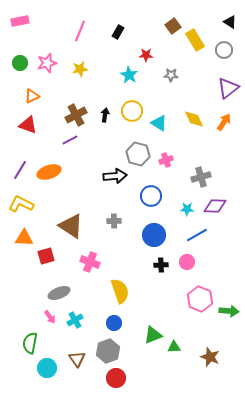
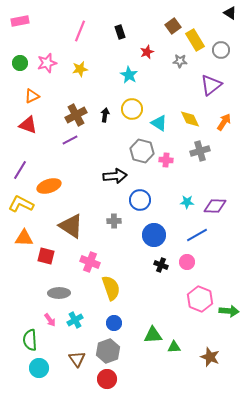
black triangle at (230, 22): moved 9 px up
black rectangle at (118, 32): moved 2 px right; rotated 48 degrees counterclockwise
gray circle at (224, 50): moved 3 px left
red star at (146, 55): moved 1 px right, 3 px up; rotated 24 degrees counterclockwise
gray star at (171, 75): moved 9 px right, 14 px up
purple triangle at (228, 88): moved 17 px left, 3 px up
yellow circle at (132, 111): moved 2 px up
yellow diamond at (194, 119): moved 4 px left
gray hexagon at (138, 154): moved 4 px right, 3 px up
pink cross at (166, 160): rotated 24 degrees clockwise
orange ellipse at (49, 172): moved 14 px down
gray cross at (201, 177): moved 1 px left, 26 px up
blue circle at (151, 196): moved 11 px left, 4 px down
cyan star at (187, 209): moved 7 px up
red square at (46, 256): rotated 30 degrees clockwise
black cross at (161, 265): rotated 24 degrees clockwise
yellow semicircle at (120, 291): moved 9 px left, 3 px up
gray ellipse at (59, 293): rotated 20 degrees clockwise
pink arrow at (50, 317): moved 3 px down
green triangle at (153, 335): rotated 18 degrees clockwise
green semicircle at (30, 343): moved 3 px up; rotated 15 degrees counterclockwise
cyan circle at (47, 368): moved 8 px left
red circle at (116, 378): moved 9 px left, 1 px down
